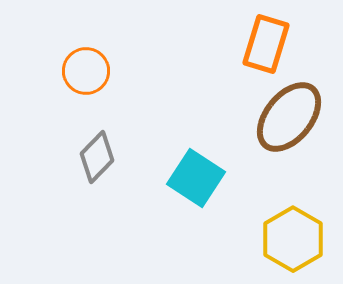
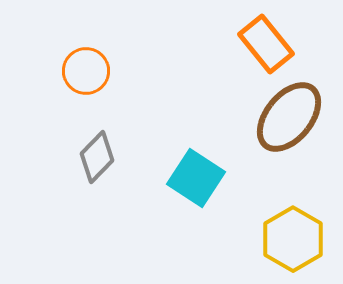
orange rectangle: rotated 56 degrees counterclockwise
